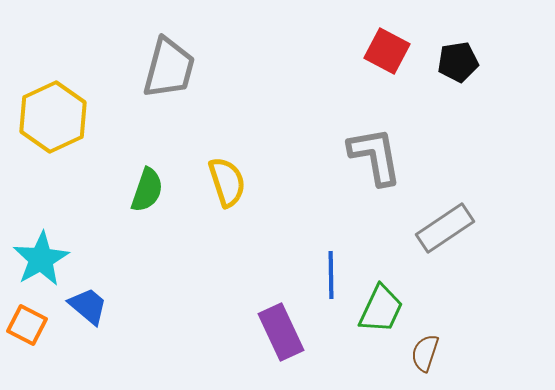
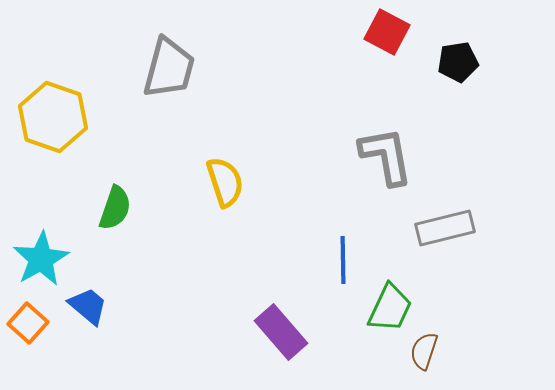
red square: moved 19 px up
yellow hexagon: rotated 16 degrees counterclockwise
gray L-shape: moved 11 px right
yellow semicircle: moved 2 px left
green semicircle: moved 32 px left, 18 px down
gray rectangle: rotated 20 degrees clockwise
blue line: moved 12 px right, 15 px up
green trapezoid: moved 9 px right, 1 px up
orange square: moved 1 px right, 2 px up; rotated 15 degrees clockwise
purple rectangle: rotated 16 degrees counterclockwise
brown semicircle: moved 1 px left, 2 px up
